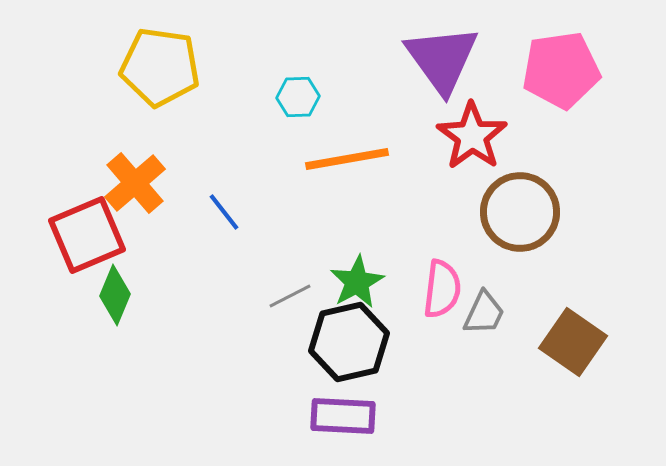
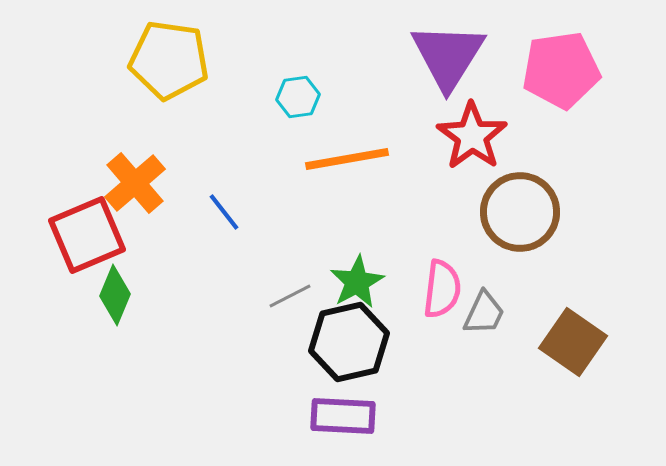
purple triangle: moved 6 px right, 3 px up; rotated 8 degrees clockwise
yellow pentagon: moved 9 px right, 7 px up
cyan hexagon: rotated 6 degrees counterclockwise
